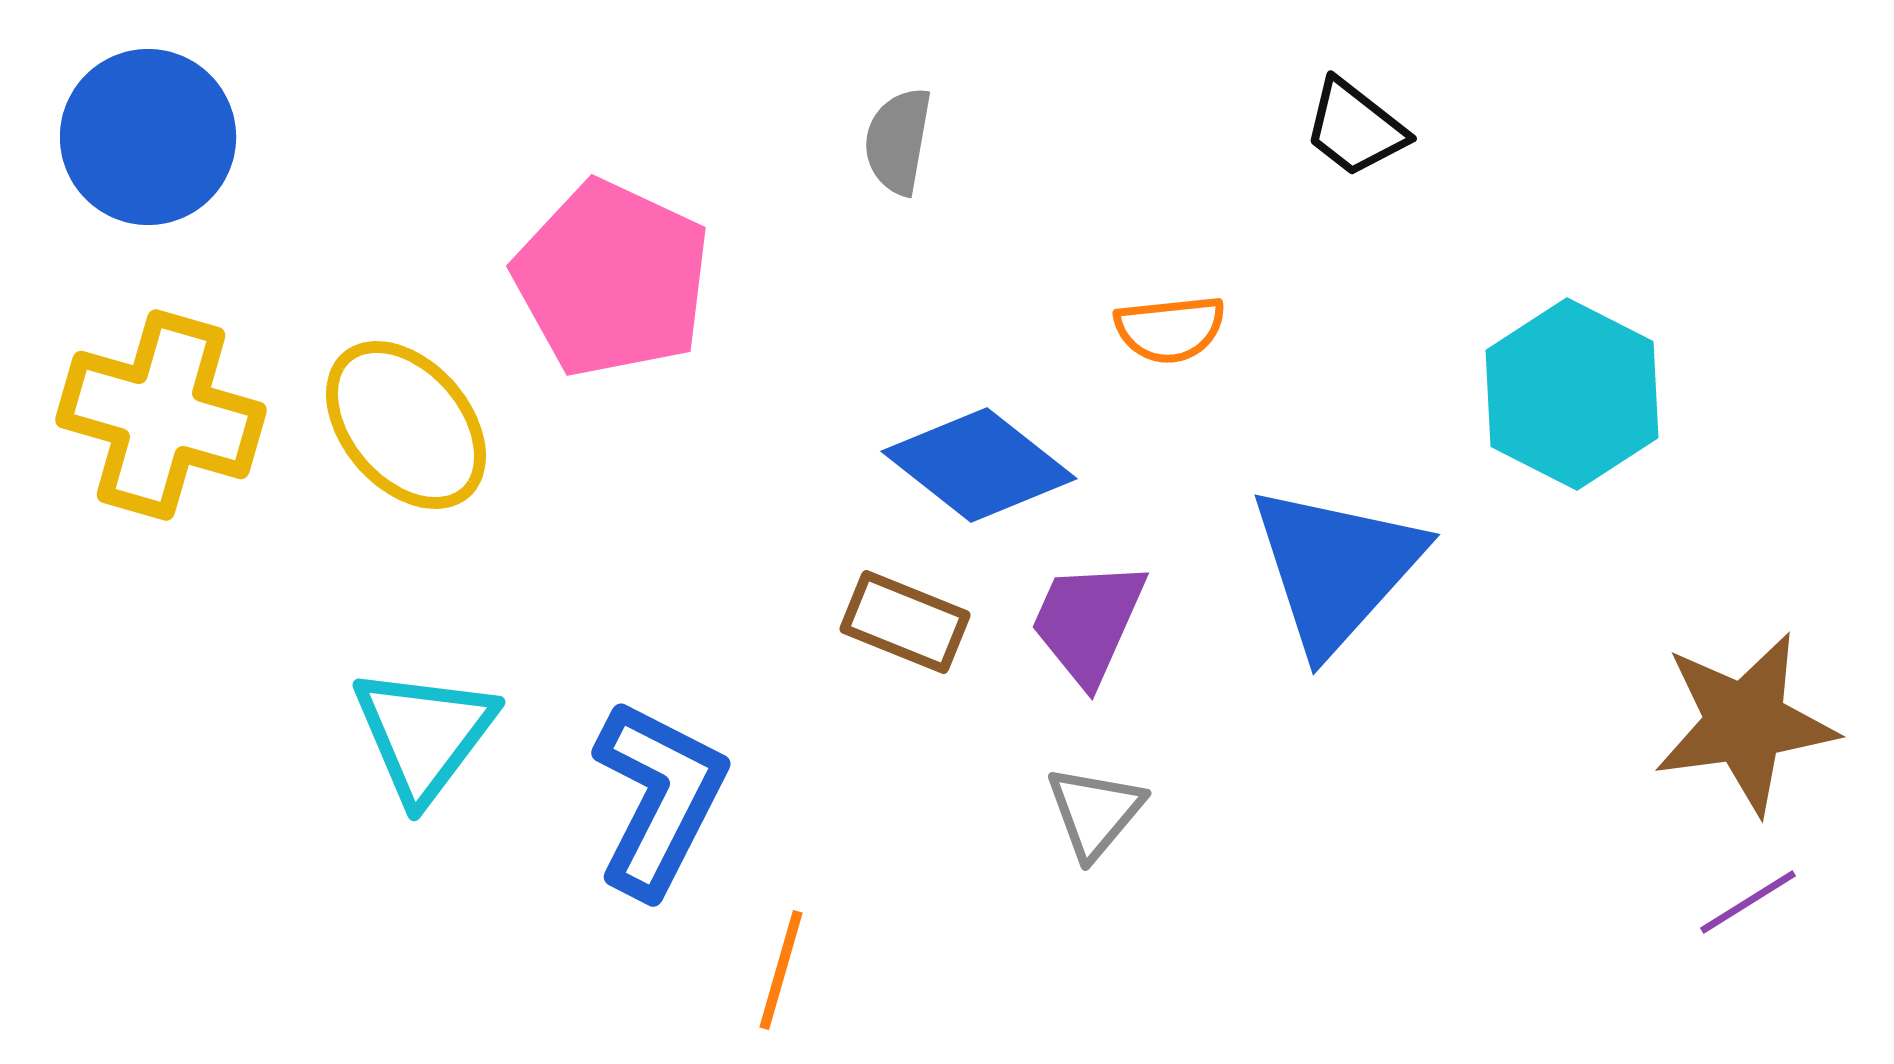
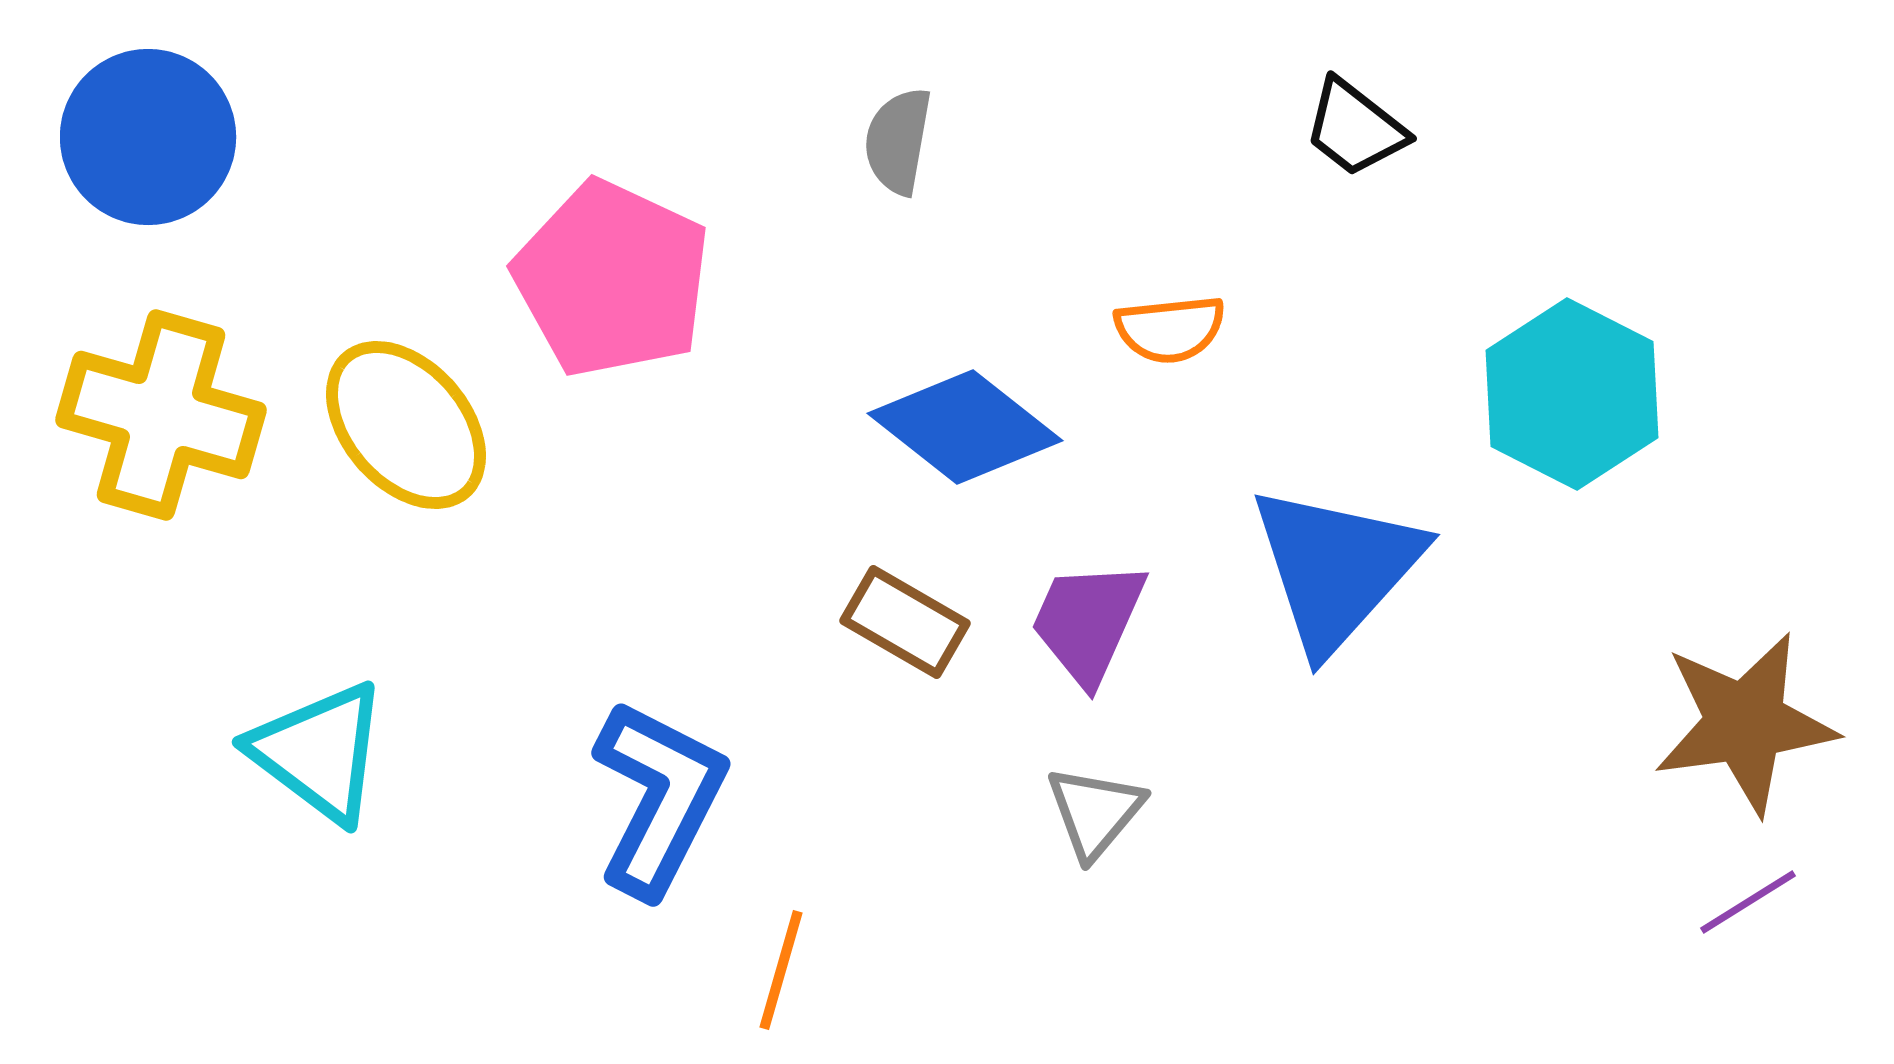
blue diamond: moved 14 px left, 38 px up
brown rectangle: rotated 8 degrees clockwise
cyan triangle: moved 105 px left, 18 px down; rotated 30 degrees counterclockwise
